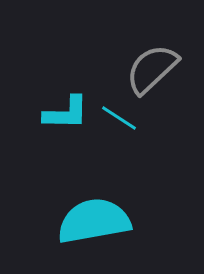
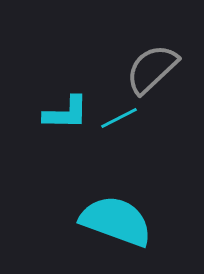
cyan line: rotated 60 degrees counterclockwise
cyan semicircle: moved 22 px right; rotated 30 degrees clockwise
